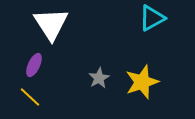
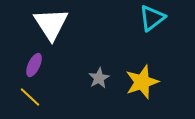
cyan triangle: rotated 8 degrees counterclockwise
